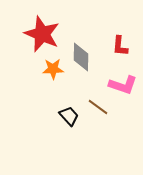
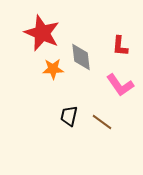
red star: moved 1 px up
gray diamond: rotated 8 degrees counterclockwise
pink L-shape: moved 3 px left; rotated 36 degrees clockwise
brown line: moved 4 px right, 15 px down
black trapezoid: rotated 125 degrees counterclockwise
